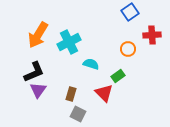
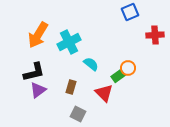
blue square: rotated 12 degrees clockwise
red cross: moved 3 px right
orange circle: moved 19 px down
cyan semicircle: rotated 21 degrees clockwise
black L-shape: rotated 10 degrees clockwise
purple triangle: rotated 18 degrees clockwise
brown rectangle: moved 7 px up
